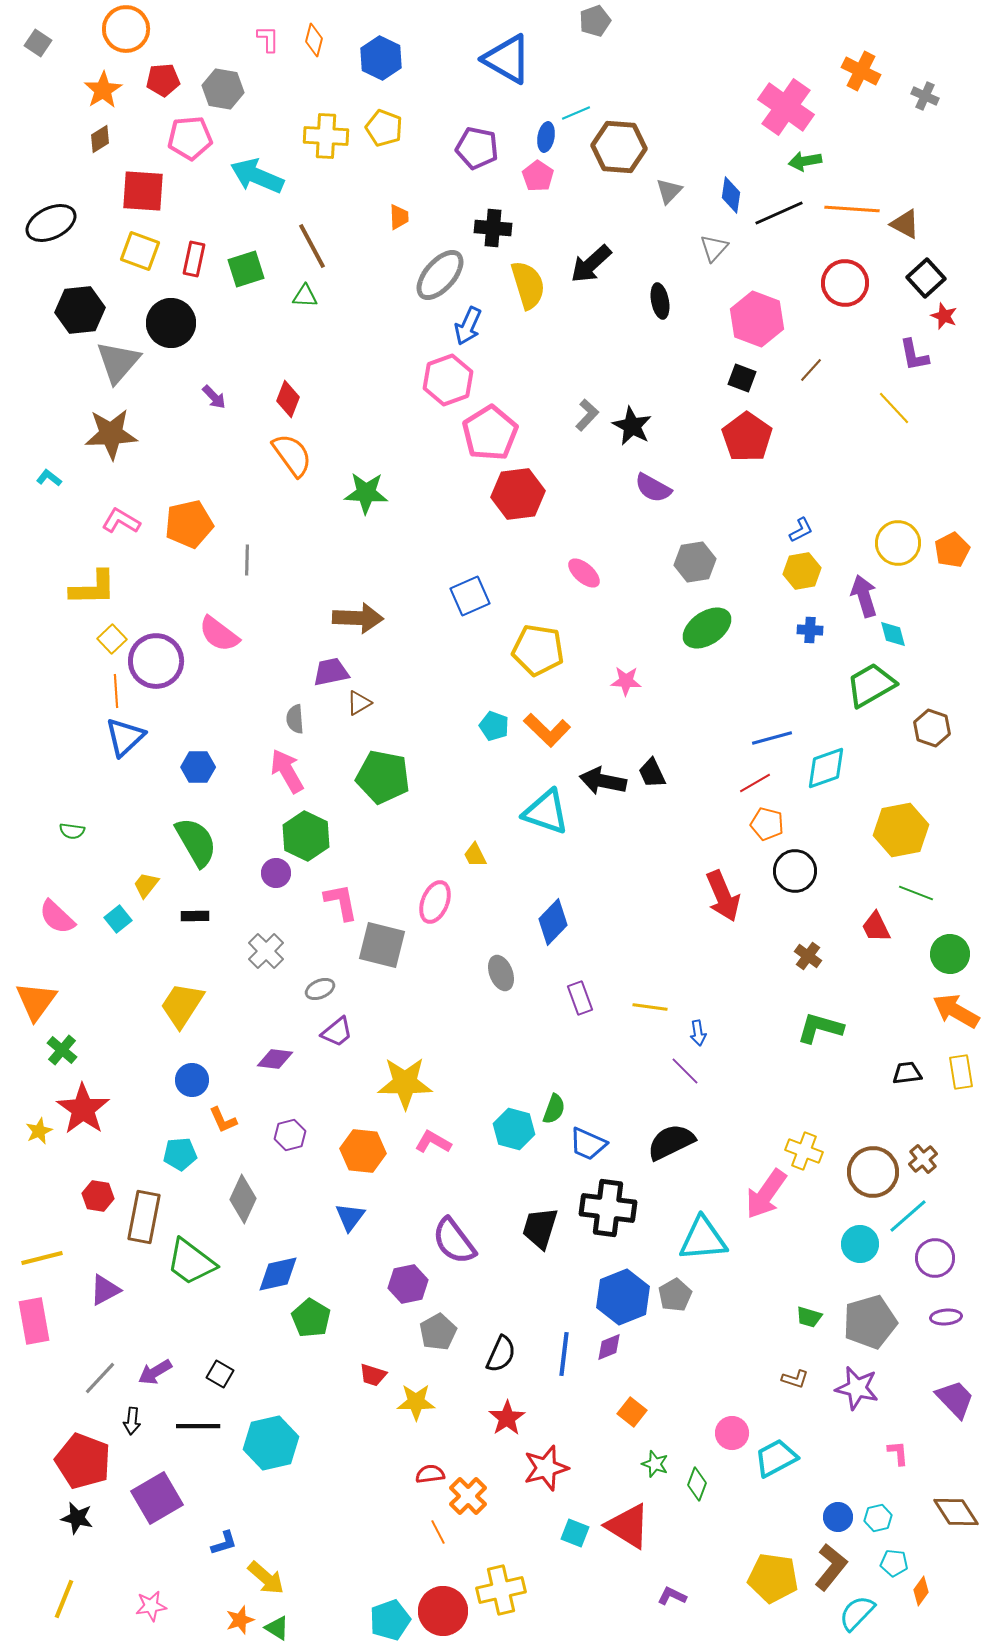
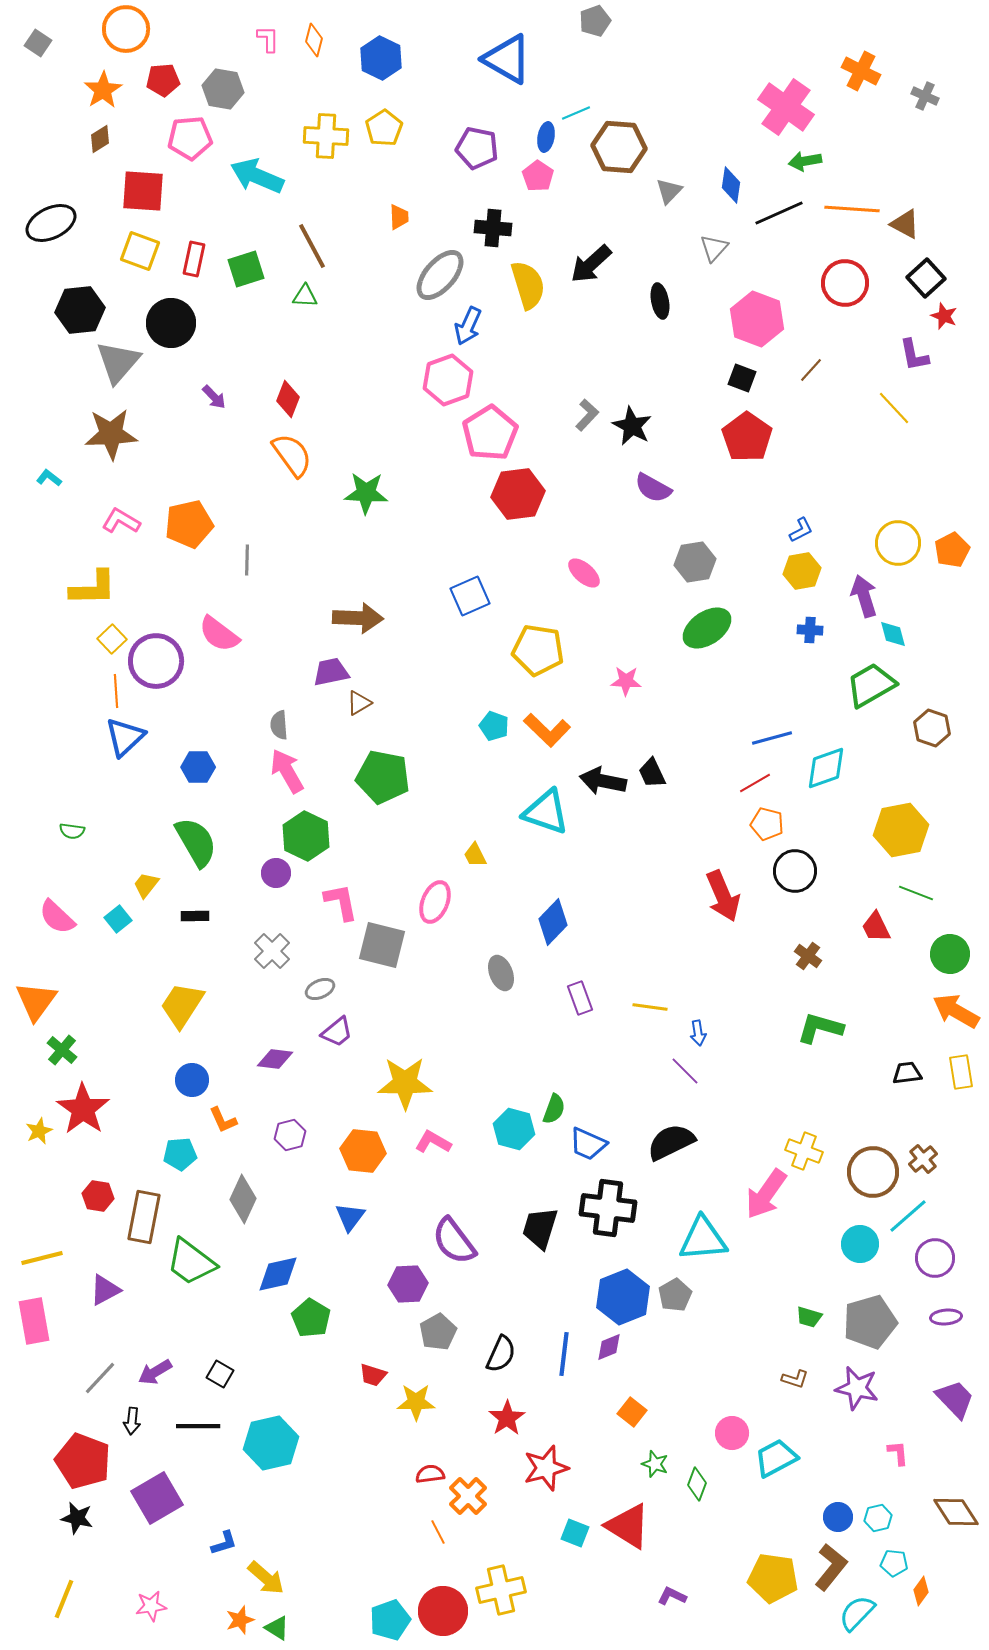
yellow pentagon at (384, 128): rotated 18 degrees clockwise
blue diamond at (731, 195): moved 10 px up
gray semicircle at (295, 719): moved 16 px left, 6 px down
gray cross at (266, 951): moved 6 px right
purple hexagon at (408, 1284): rotated 9 degrees clockwise
